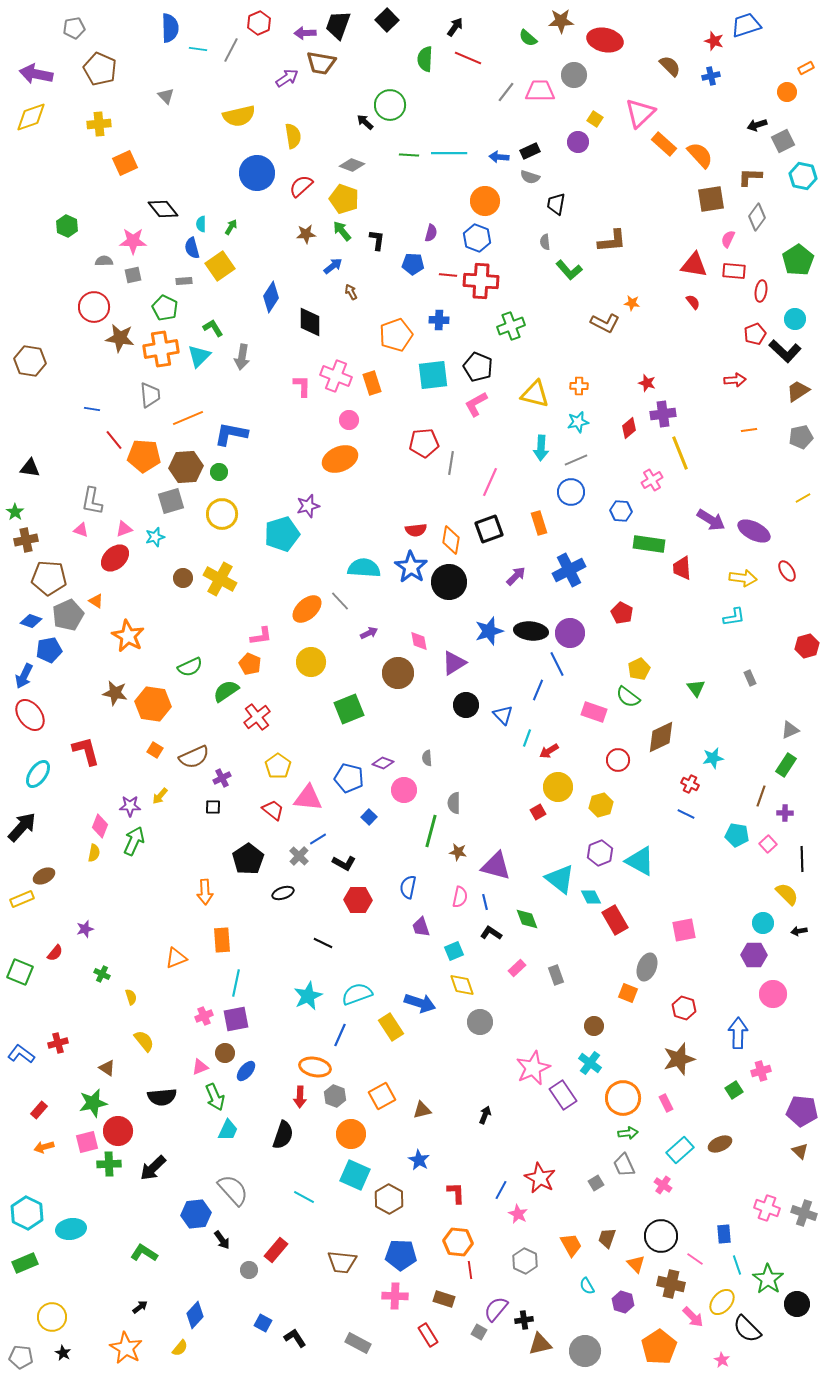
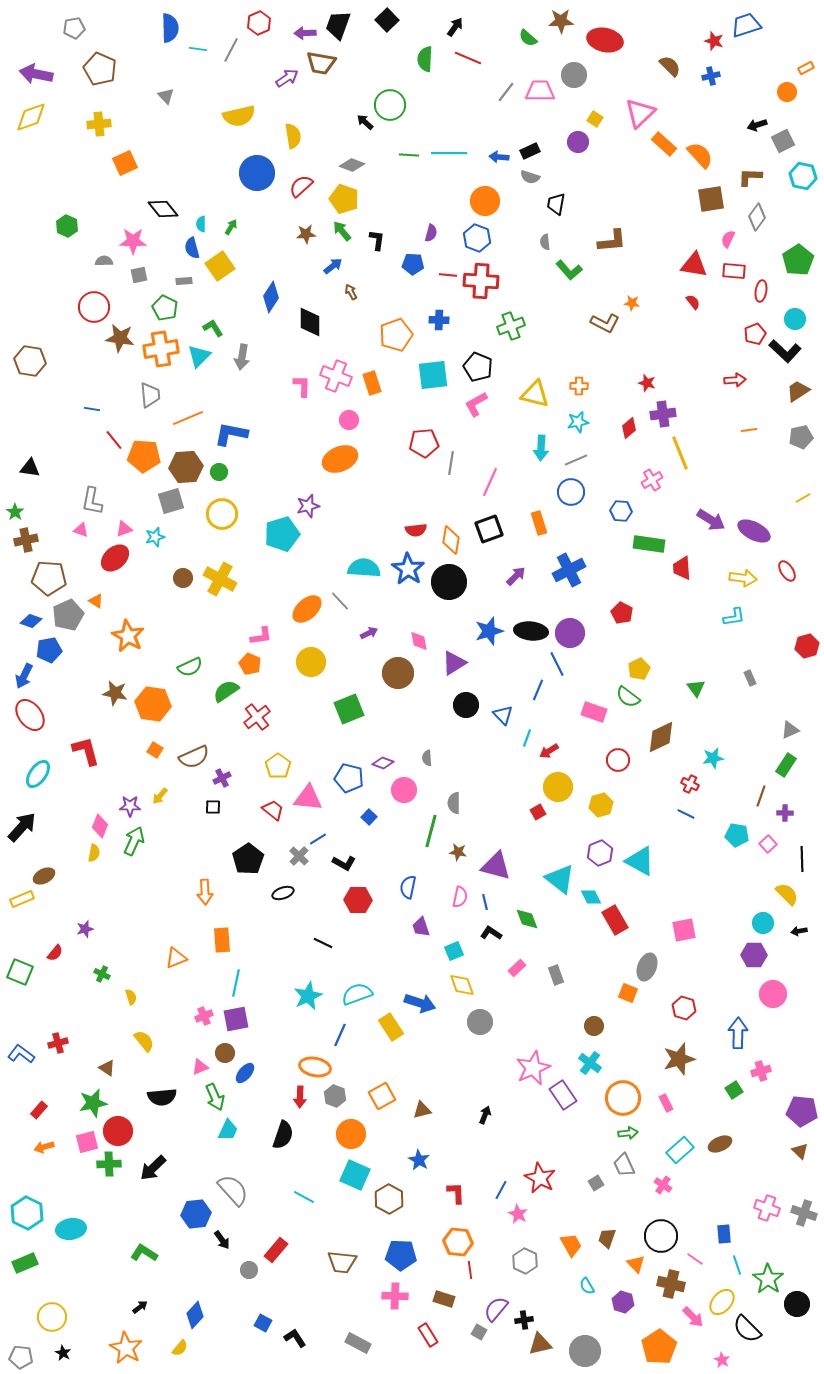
gray square at (133, 275): moved 6 px right
blue star at (411, 567): moved 3 px left, 2 px down
blue ellipse at (246, 1071): moved 1 px left, 2 px down
